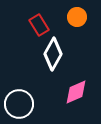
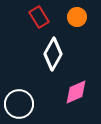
red rectangle: moved 8 px up
